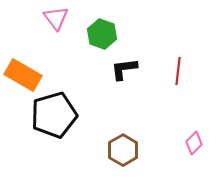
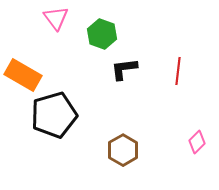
pink diamond: moved 3 px right, 1 px up
